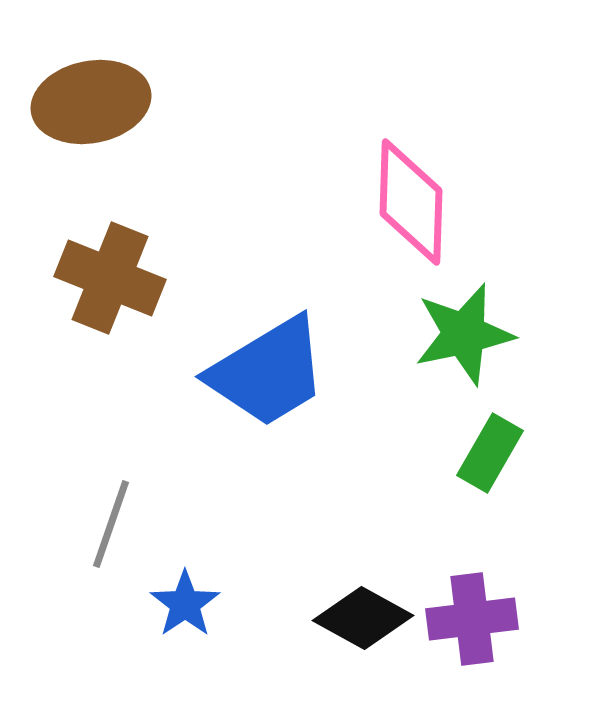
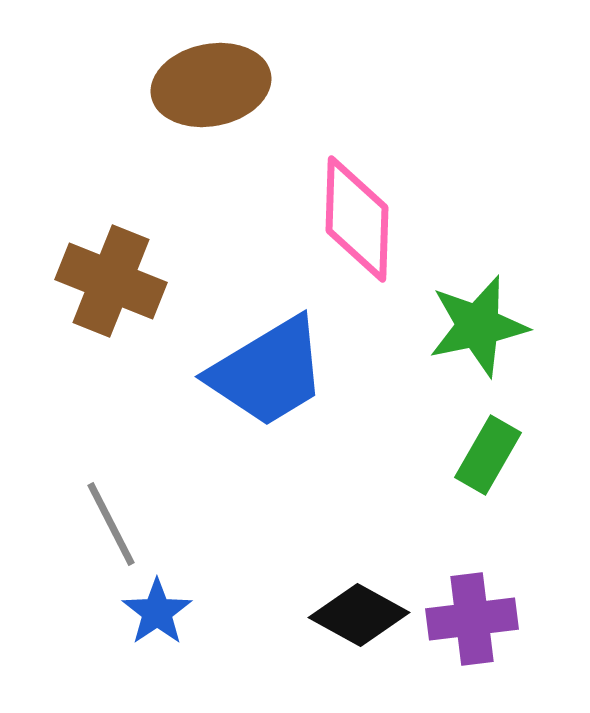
brown ellipse: moved 120 px right, 17 px up
pink diamond: moved 54 px left, 17 px down
brown cross: moved 1 px right, 3 px down
green star: moved 14 px right, 8 px up
green rectangle: moved 2 px left, 2 px down
gray line: rotated 46 degrees counterclockwise
blue star: moved 28 px left, 8 px down
black diamond: moved 4 px left, 3 px up
